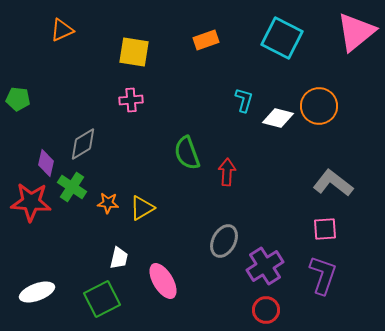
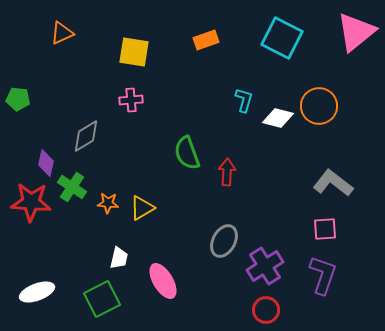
orange triangle: moved 3 px down
gray diamond: moved 3 px right, 8 px up
